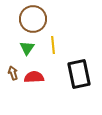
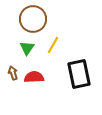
yellow line: rotated 36 degrees clockwise
